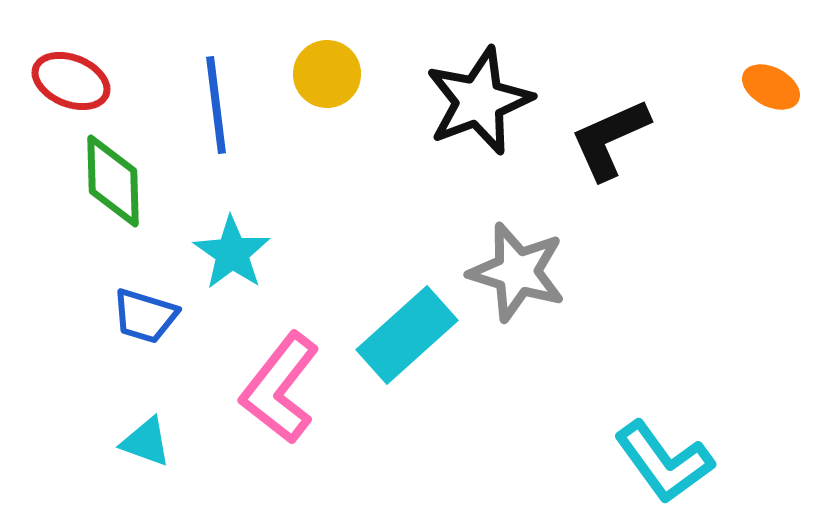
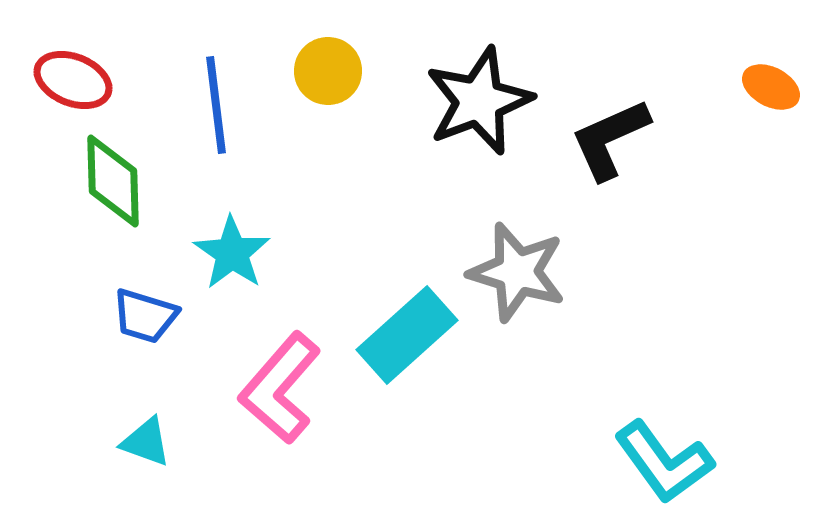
yellow circle: moved 1 px right, 3 px up
red ellipse: moved 2 px right, 1 px up
pink L-shape: rotated 3 degrees clockwise
